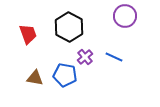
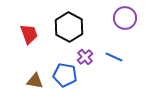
purple circle: moved 2 px down
red trapezoid: moved 1 px right
brown triangle: moved 3 px down
